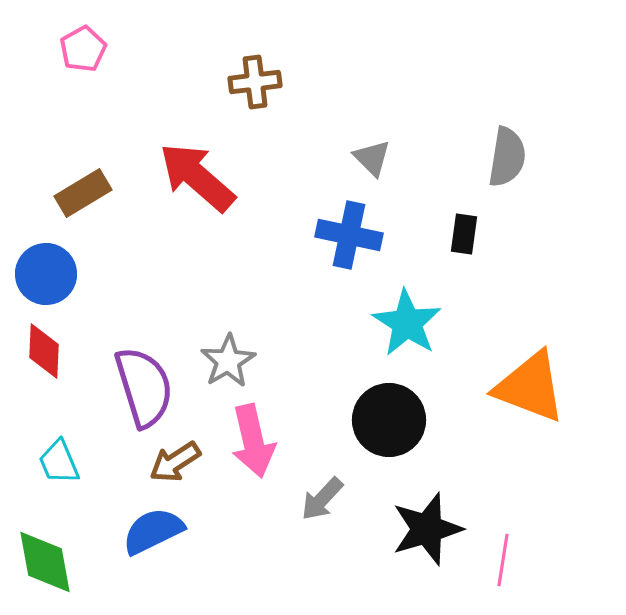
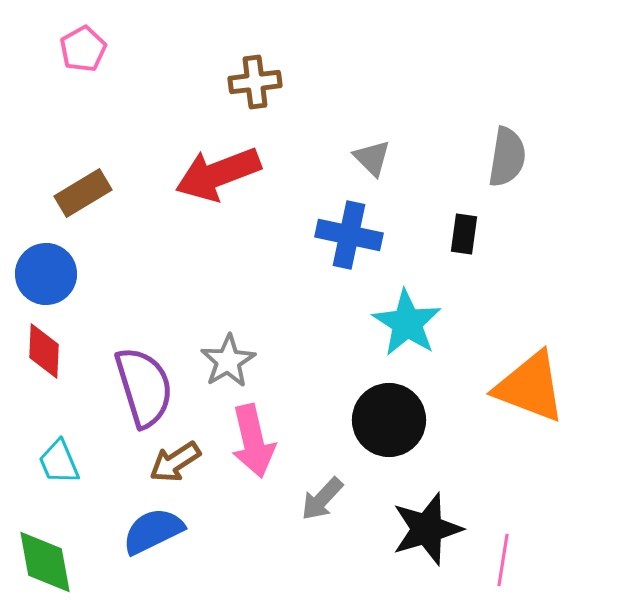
red arrow: moved 21 px right, 3 px up; rotated 62 degrees counterclockwise
